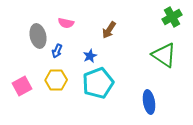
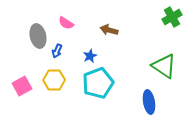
pink semicircle: rotated 21 degrees clockwise
brown arrow: rotated 72 degrees clockwise
green triangle: moved 11 px down
yellow hexagon: moved 2 px left
